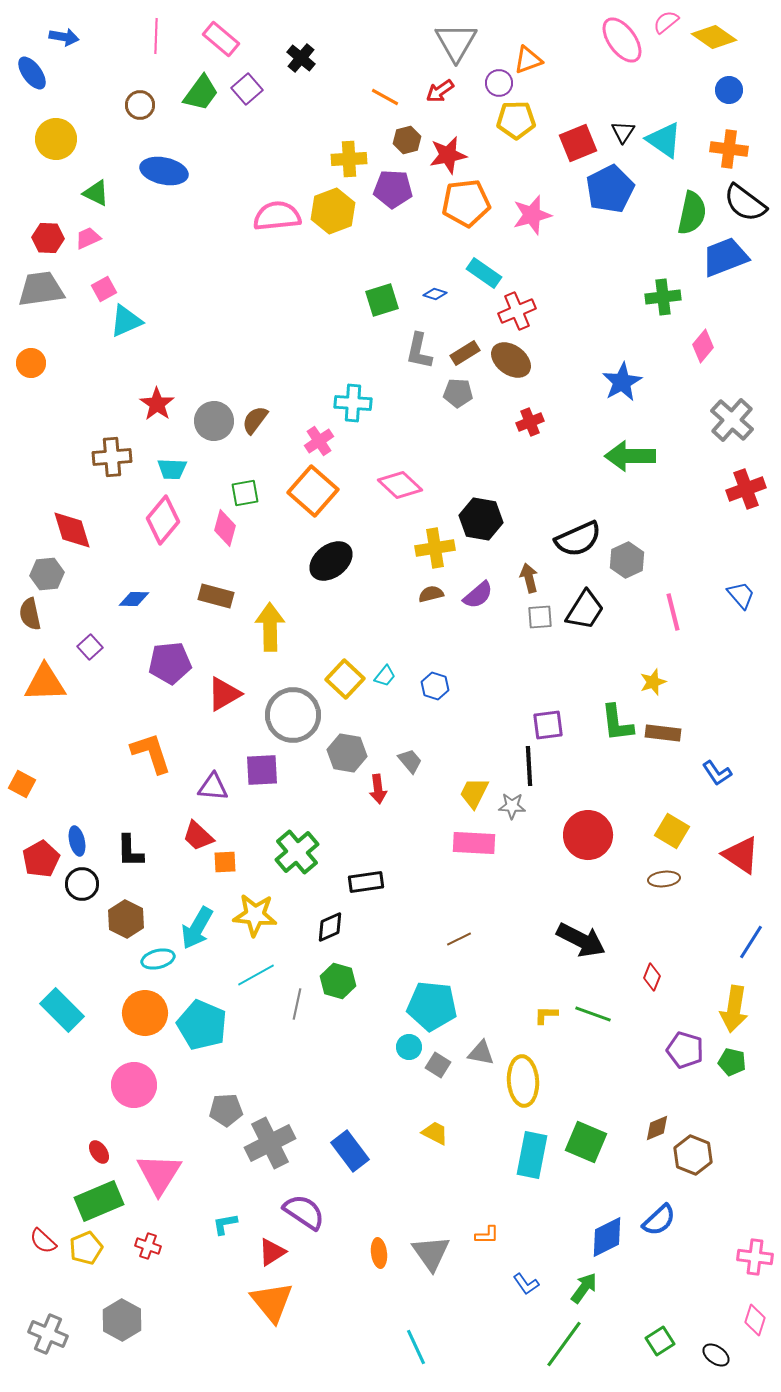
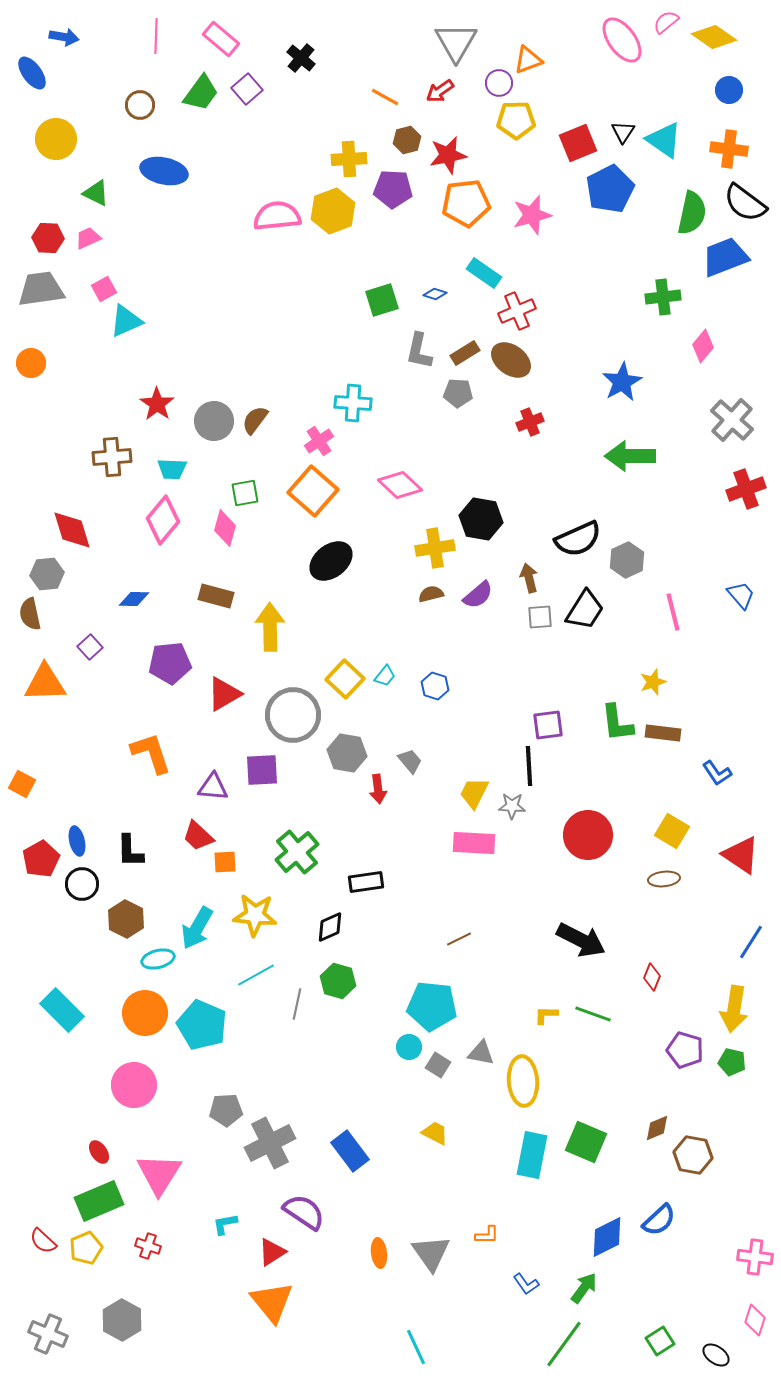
brown hexagon at (693, 1155): rotated 12 degrees counterclockwise
